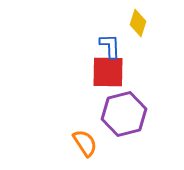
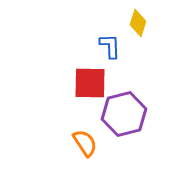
red square: moved 18 px left, 11 px down
